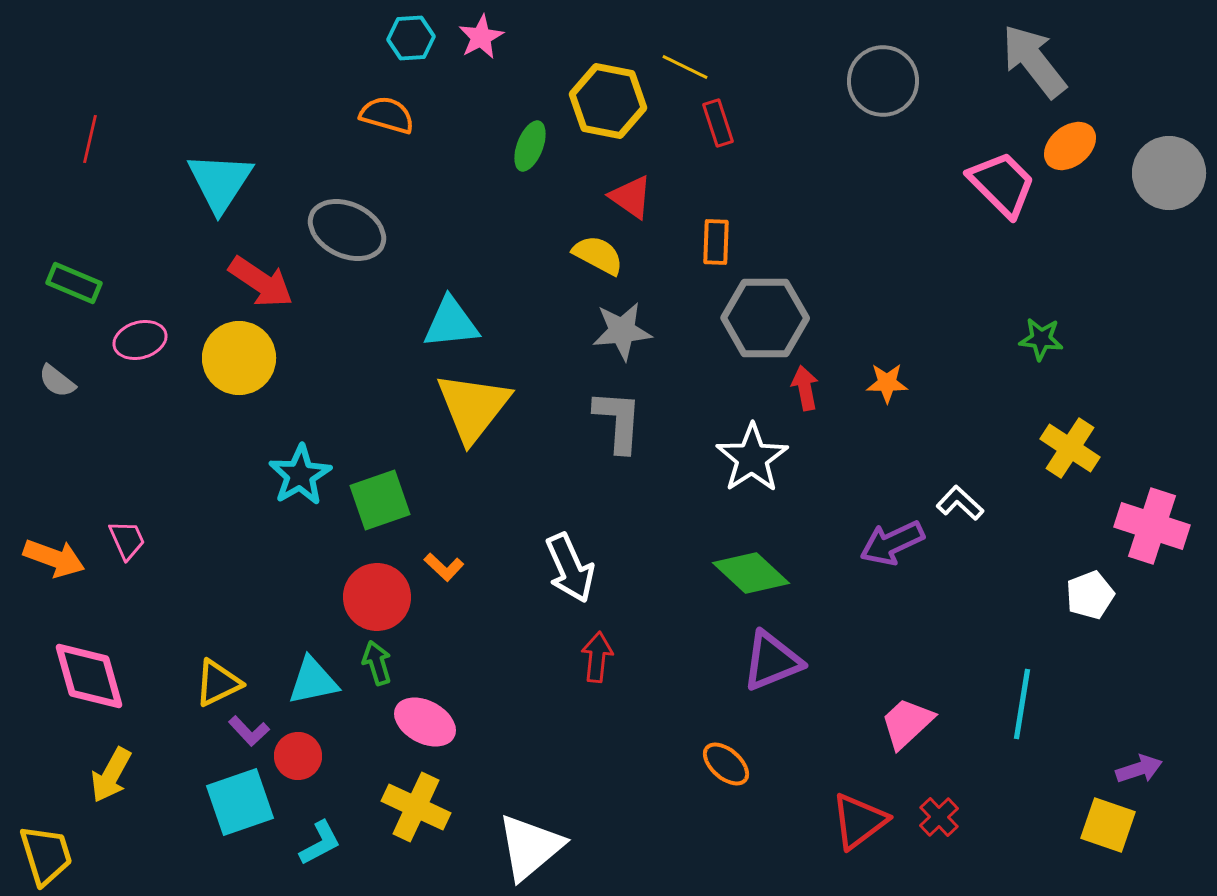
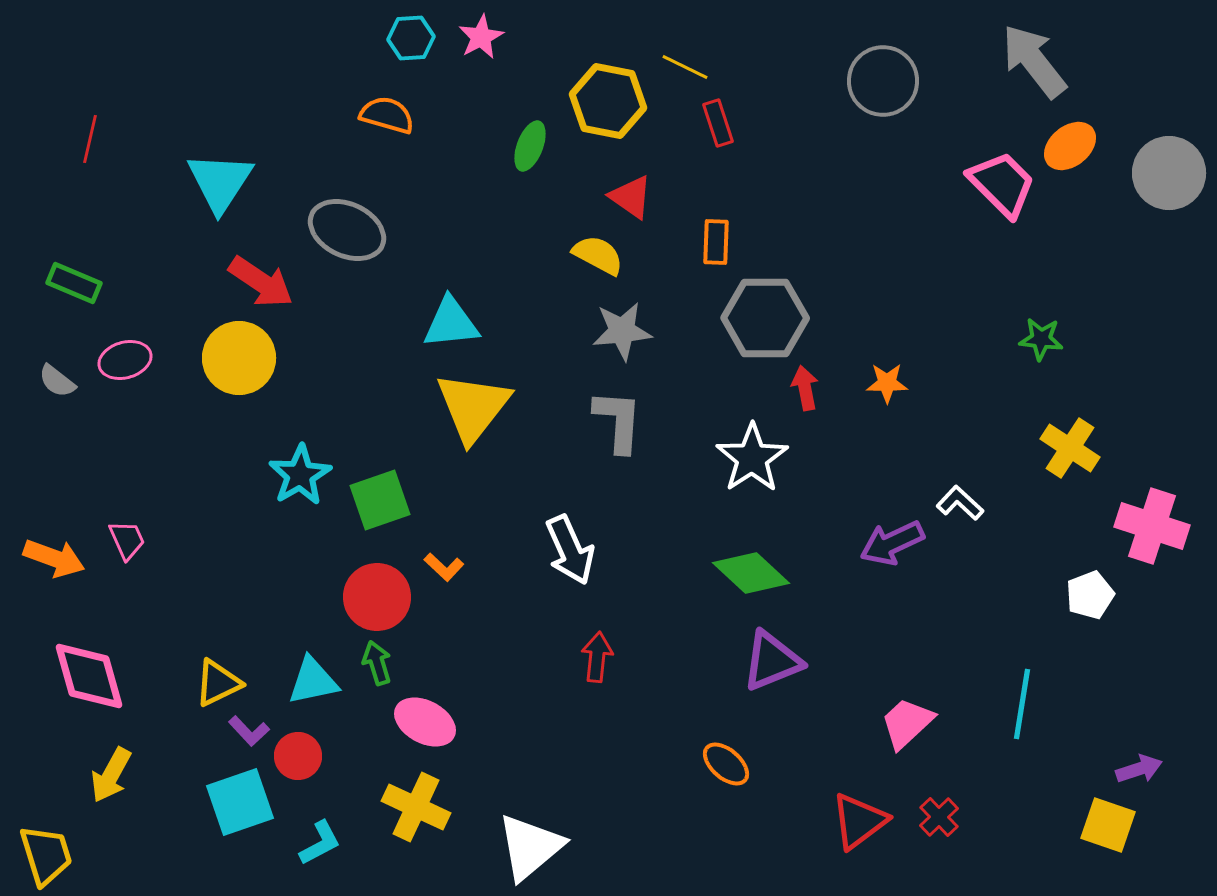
pink ellipse at (140, 340): moved 15 px left, 20 px down
white arrow at (570, 568): moved 18 px up
